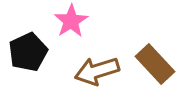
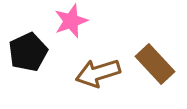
pink star: rotated 12 degrees clockwise
brown arrow: moved 1 px right, 2 px down
